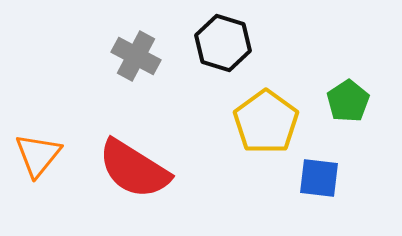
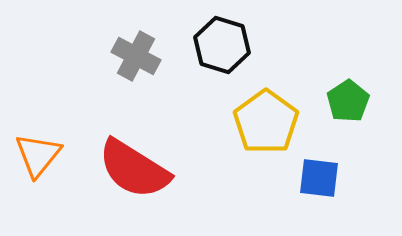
black hexagon: moved 1 px left, 2 px down
